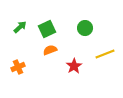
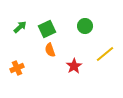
green circle: moved 2 px up
orange semicircle: rotated 88 degrees counterclockwise
yellow line: rotated 18 degrees counterclockwise
orange cross: moved 1 px left, 1 px down
